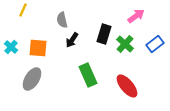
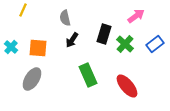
gray semicircle: moved 3 px right, 2 px up
